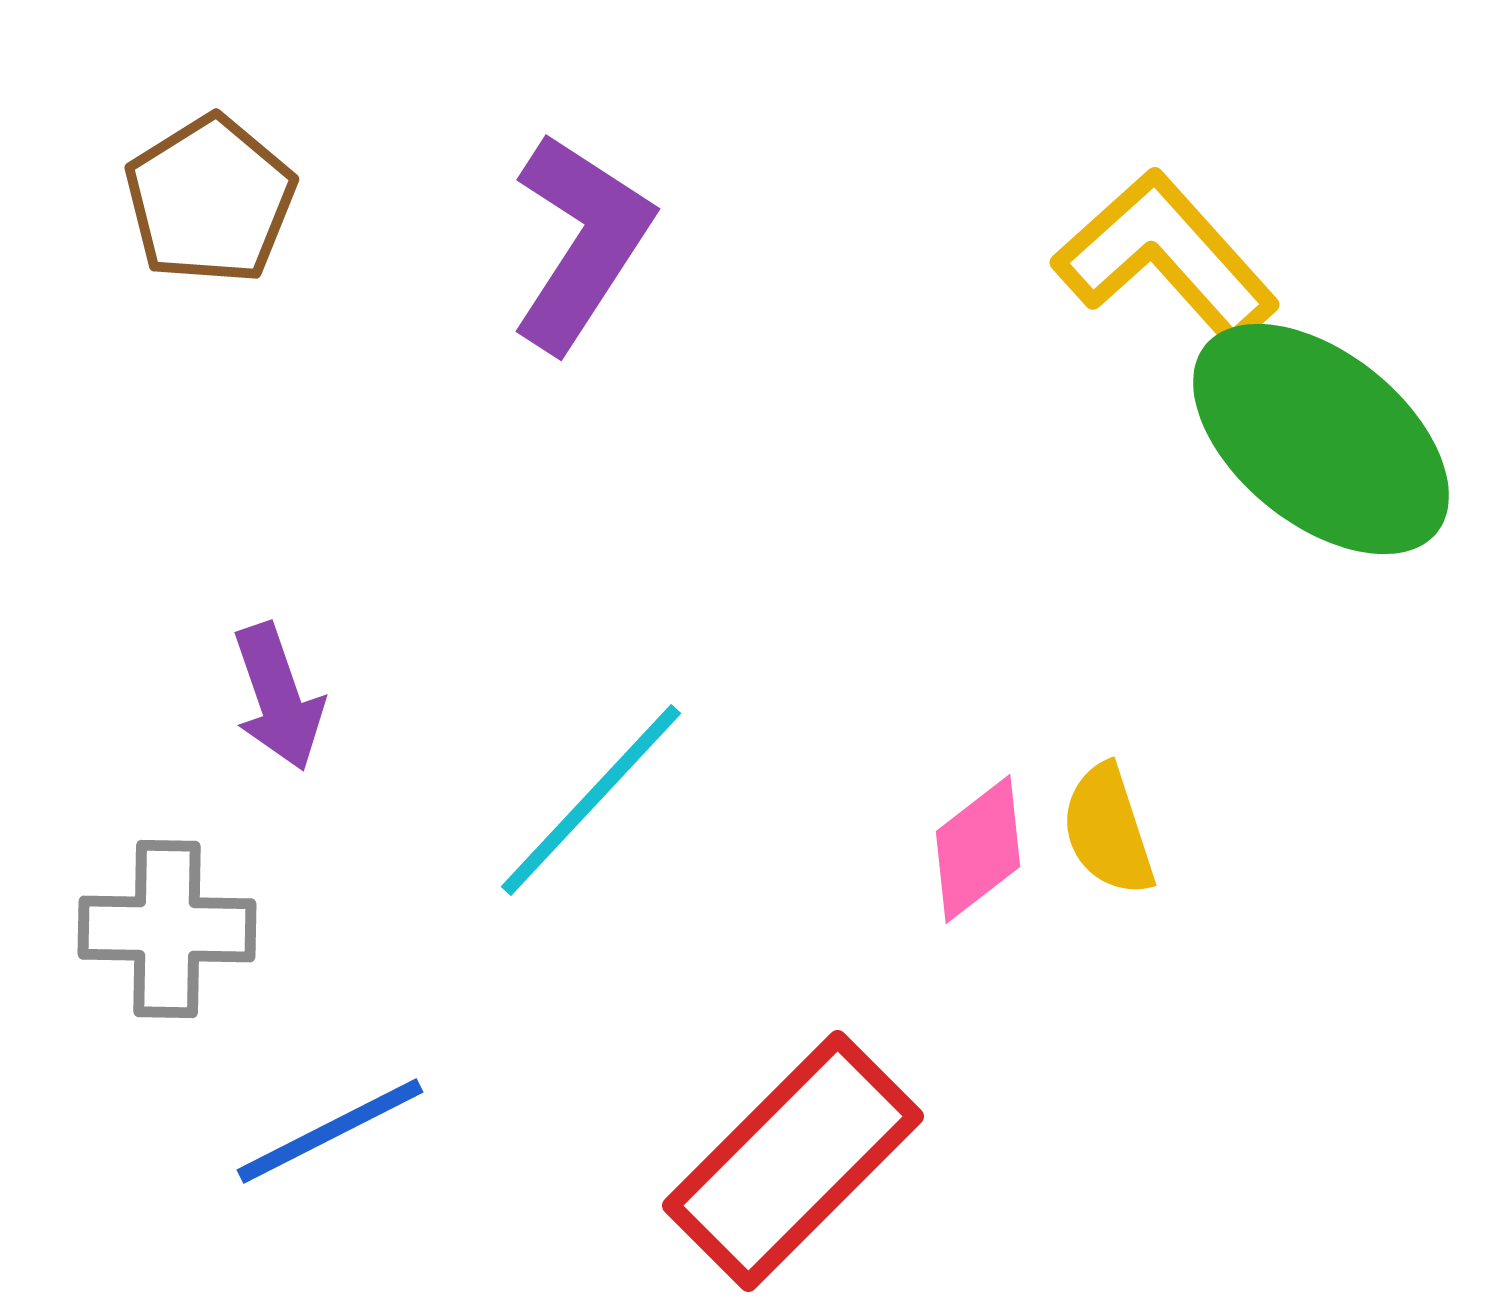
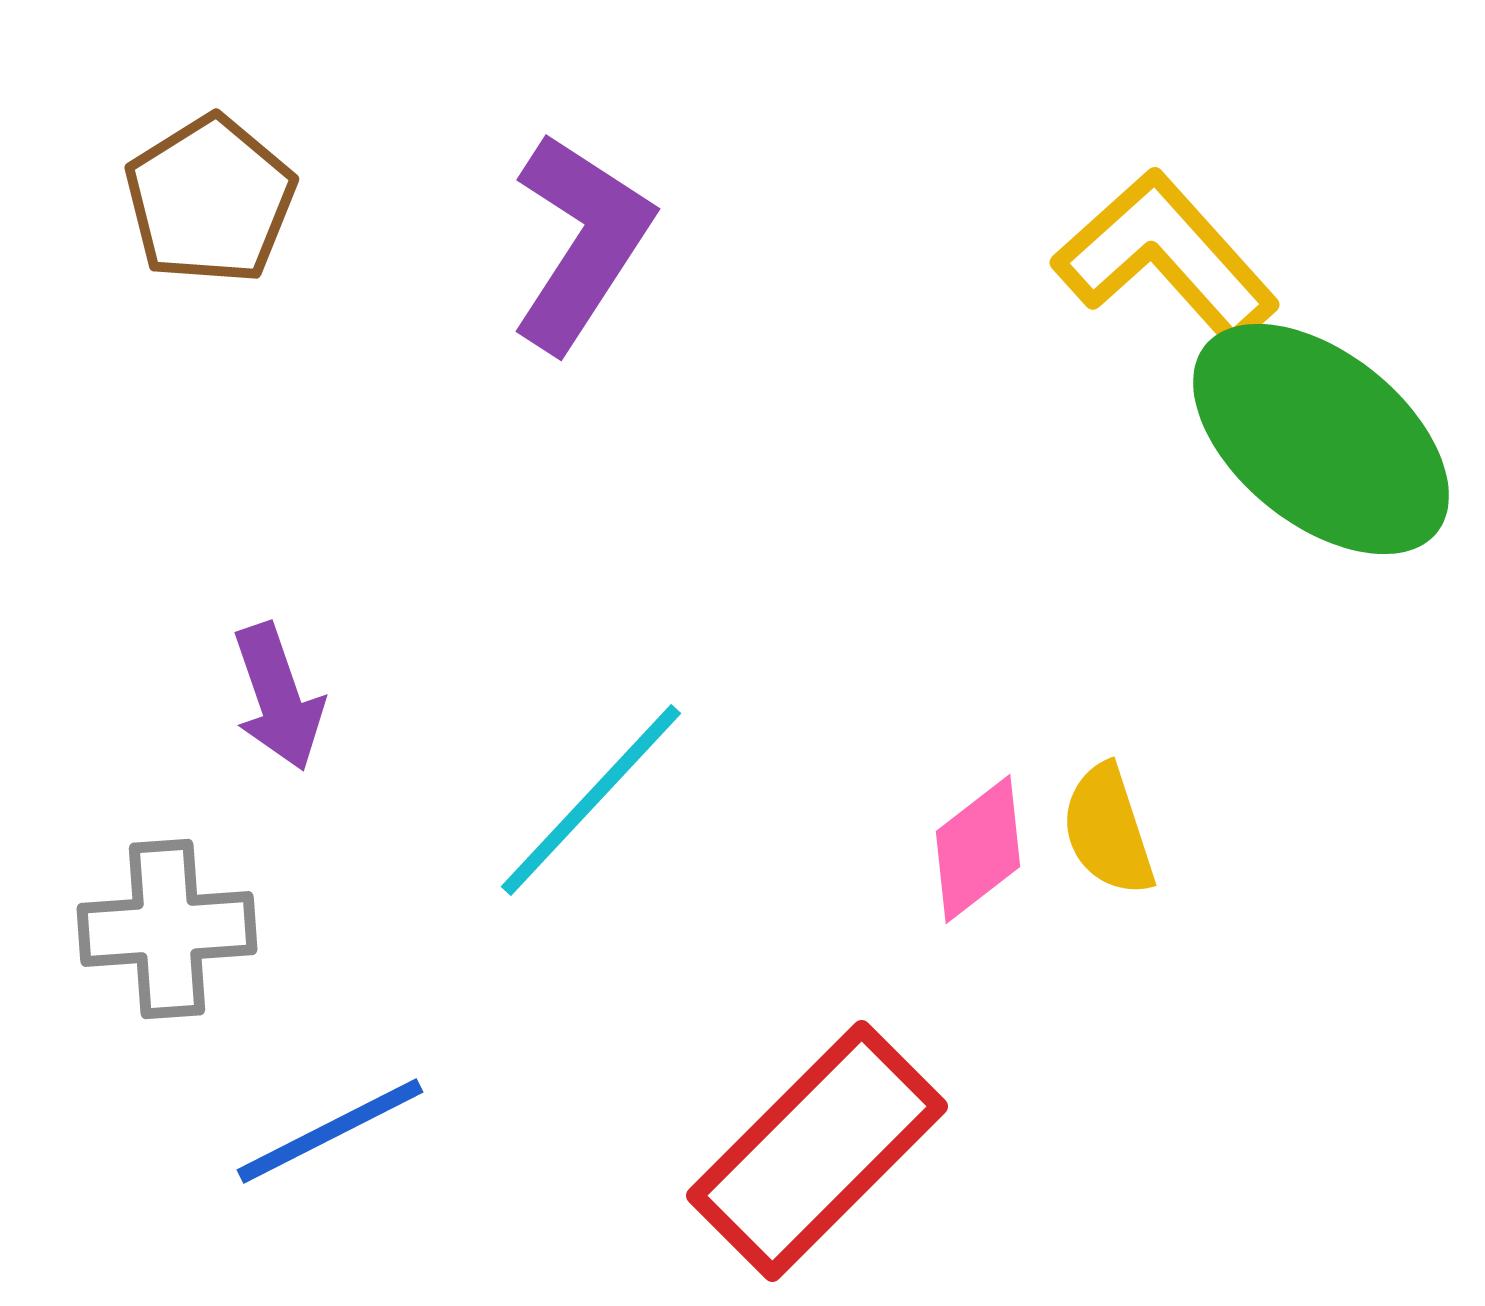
gray cross: rotated 5 degrees counterclockwise
red rectangle: moved 24 px right, 10 px up
